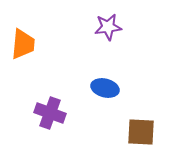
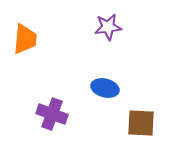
orange trapezoid: moved 2 px right, 5 px up
purple cross: moved 2 px right, 1 px down
brown square: moved 9 px up
